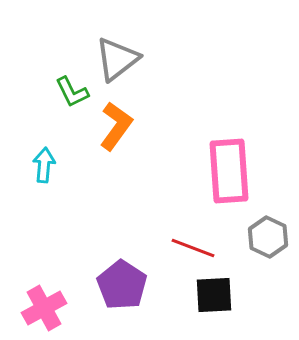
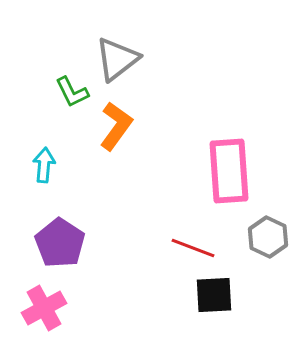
purple pentagon: moved 62 px left, 42 px up
